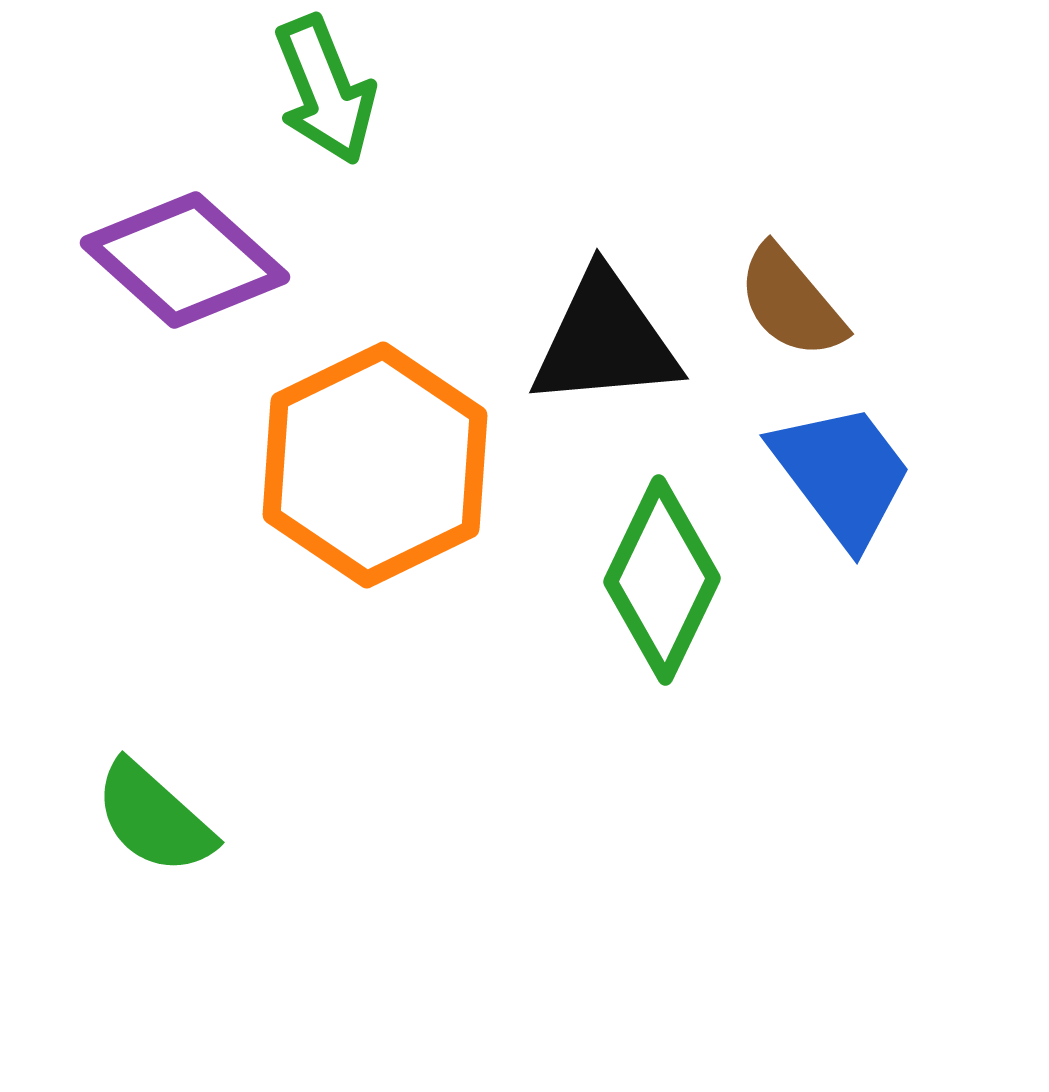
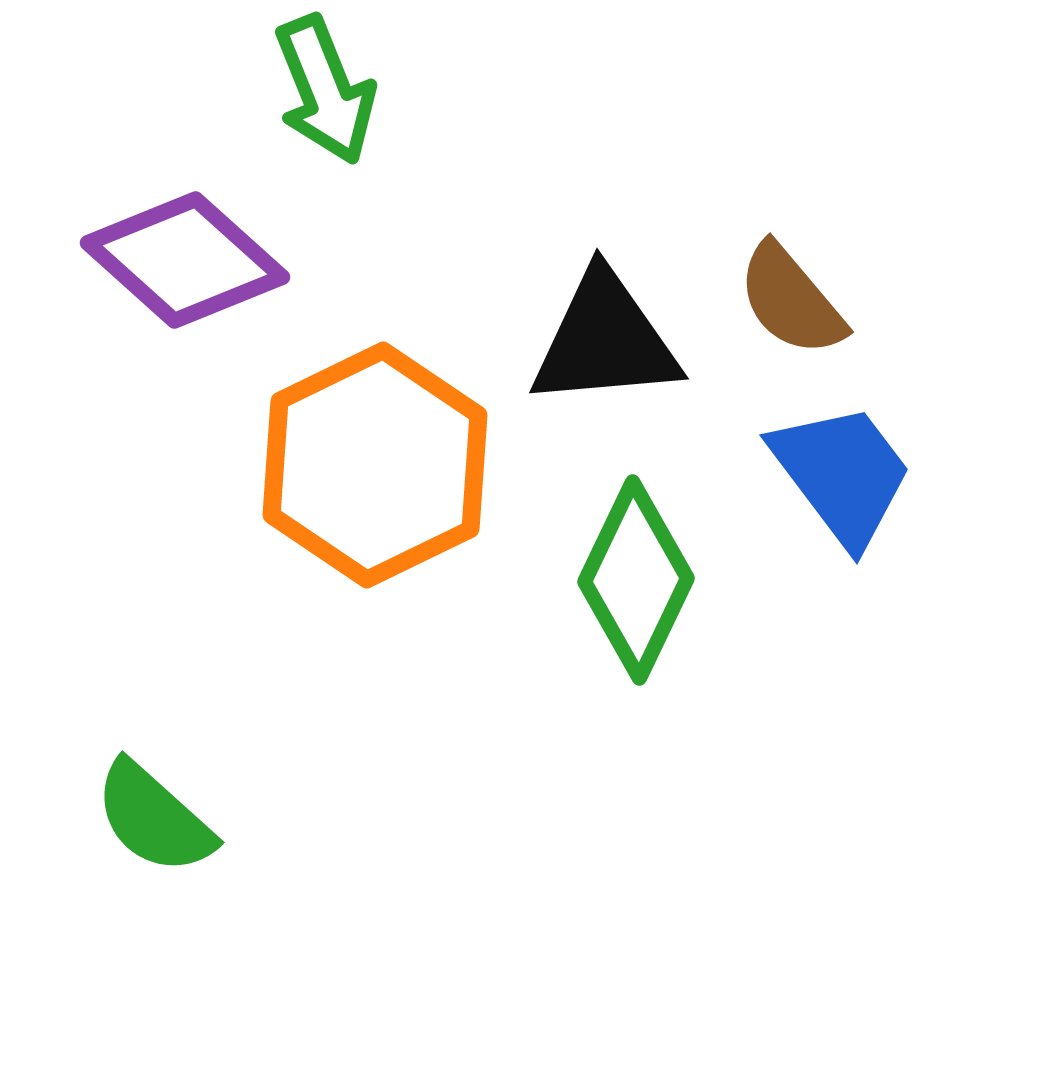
brown semicircle: moved 2 px up
green diamond: moved 26 px left
